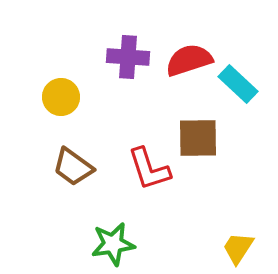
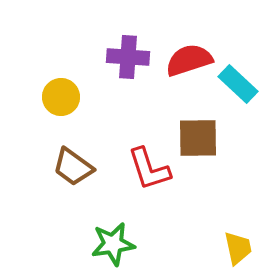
yellow trapezoid: rotated 135 degrees clockwise
